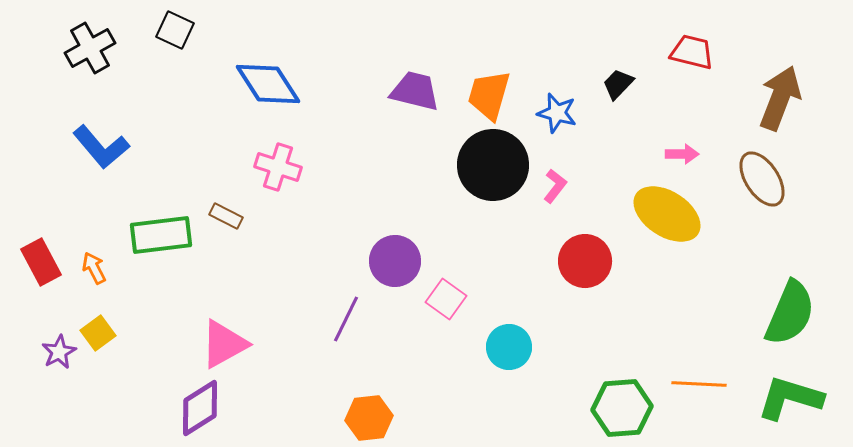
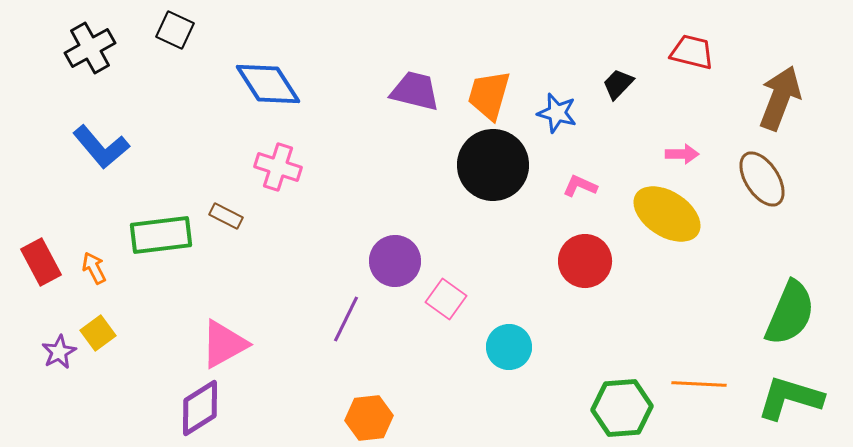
pink L-shape: moved 25 px right; rotated 104 degrees counterclockwise
